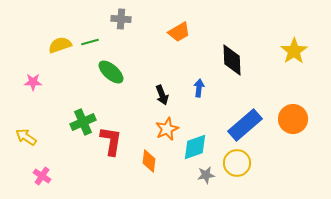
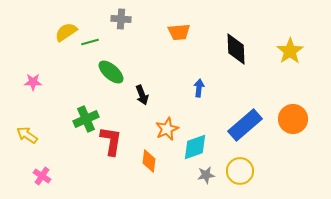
orange trapezoid: rotated 25 degrees clockwise
yellow semicircle: moved 6 px right, 13 px up; rotated 15 degrees counterclockwise
yellow star: moved 4 px left
black diamond: moved 4 px right, 11 px up
black arrow: moved 20 px left
green cross: moved 3 px right, 3 px up
yellow arrow: moved 1 px right, 2 px up
yellow circle: moved 3 px right, 8 px down
